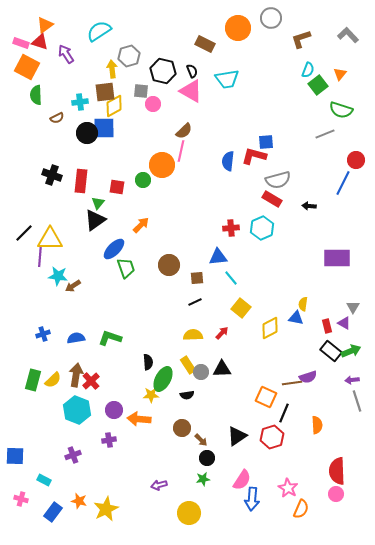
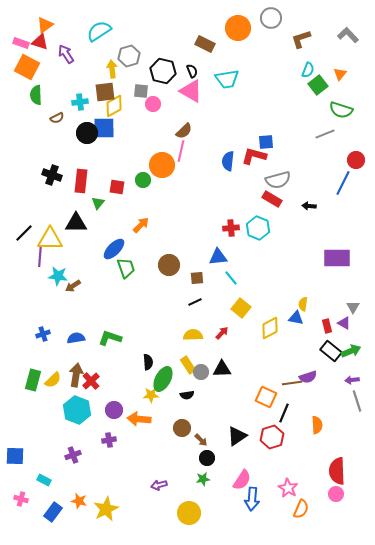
black triangle at (95, 220): moved 19 px left, 3 px down; rotated 35 degrees clockwise
cyan hexagon at (262, 228): moved 4 px left; rotated 15 degrees counterclockwise
